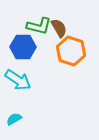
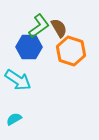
green L-shape: rotated 50 degrees counterclockwise
blue hexagon: moved 6 px right
